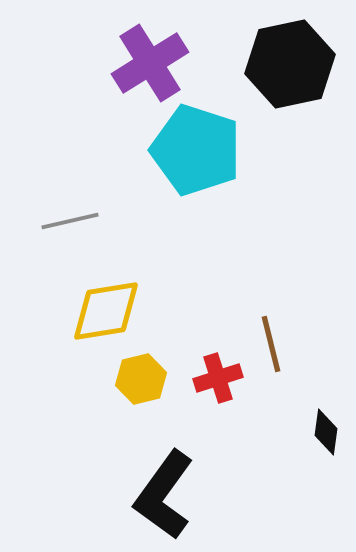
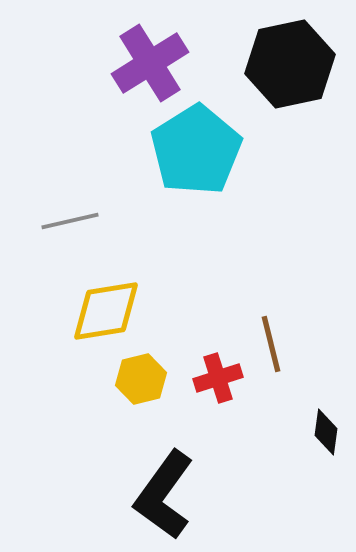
cyan pentagon: rotated 22 degrees clockwise
